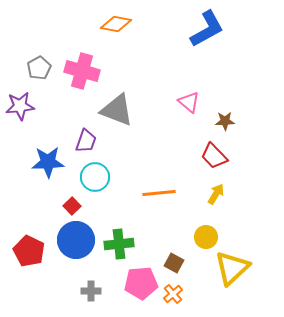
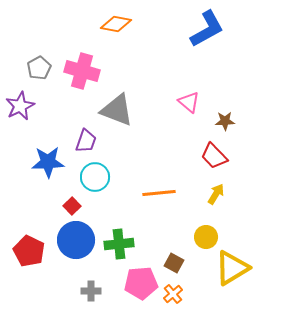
purple star: rotated 20 degrees counterclockwise
yellow triangle: rotated 12 degrees clockwise
